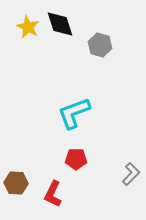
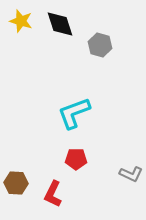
yellow star: moved 7 px left, 6 px up; rotated 10 degrees counterclockwise
gray L-shape: rotated 70 degrees clockwise
